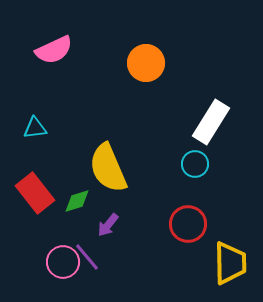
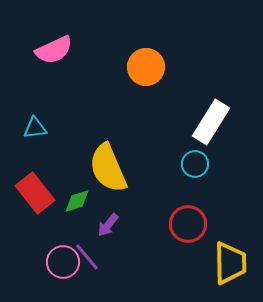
orange circle: moved 4 px down
